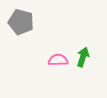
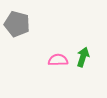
gray pentagon: moved 4 px left, 2 px down
